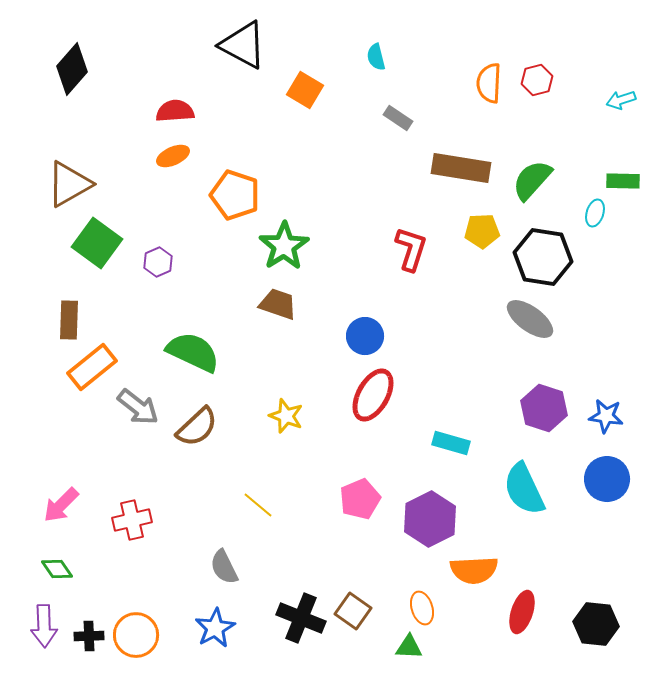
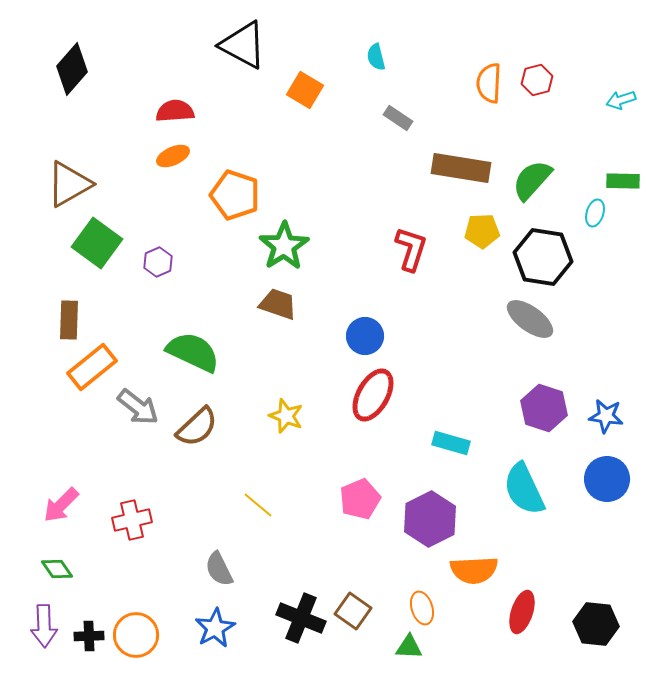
gray semicircle at (224, 567): moved 5 px left, 2 px down
